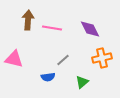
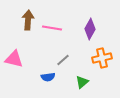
purple diamond: rotated 55 degrees clockwise
